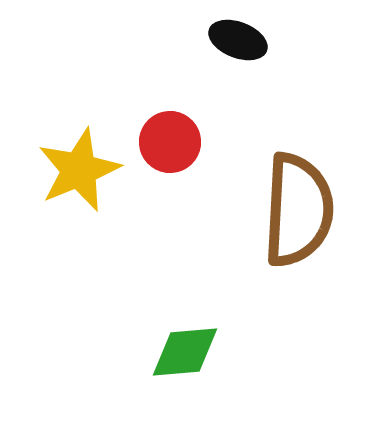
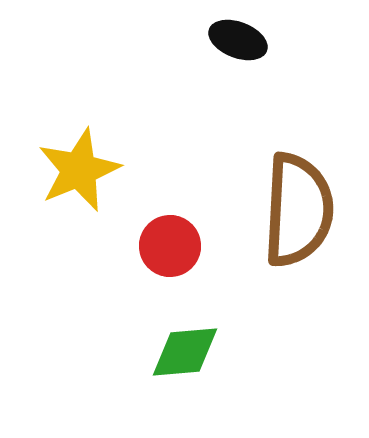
red circle: moved 104 px down
